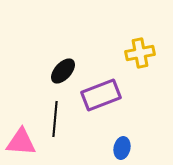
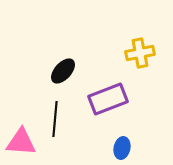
purple rectangle: moved 7 px right, 4 px down
